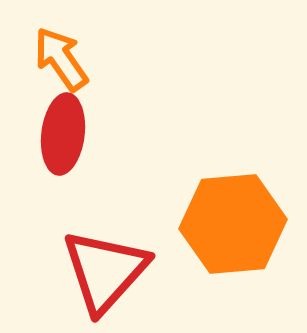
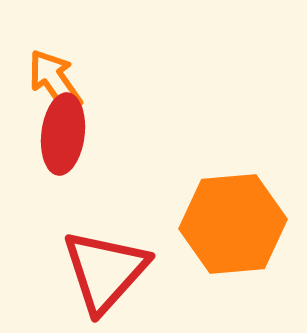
orange arrow: moved 6 px left, 22 px down
